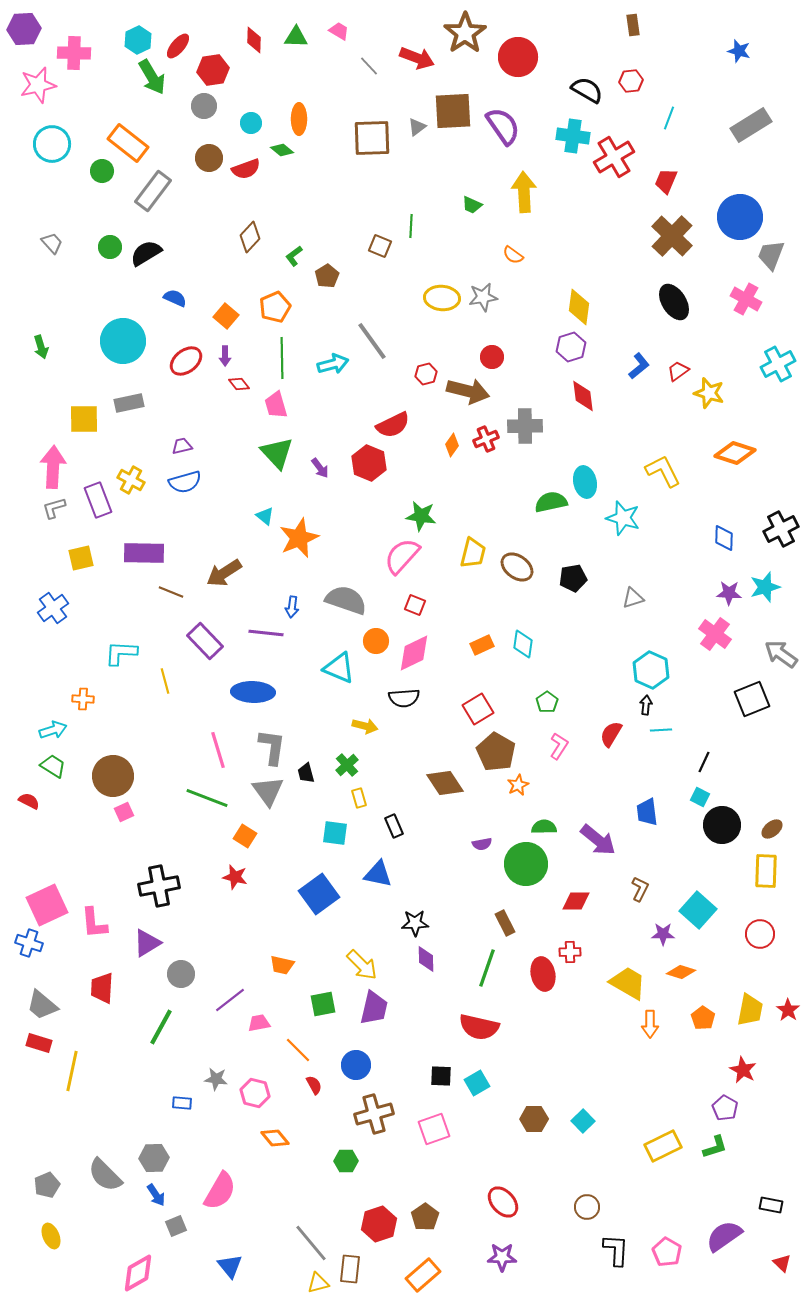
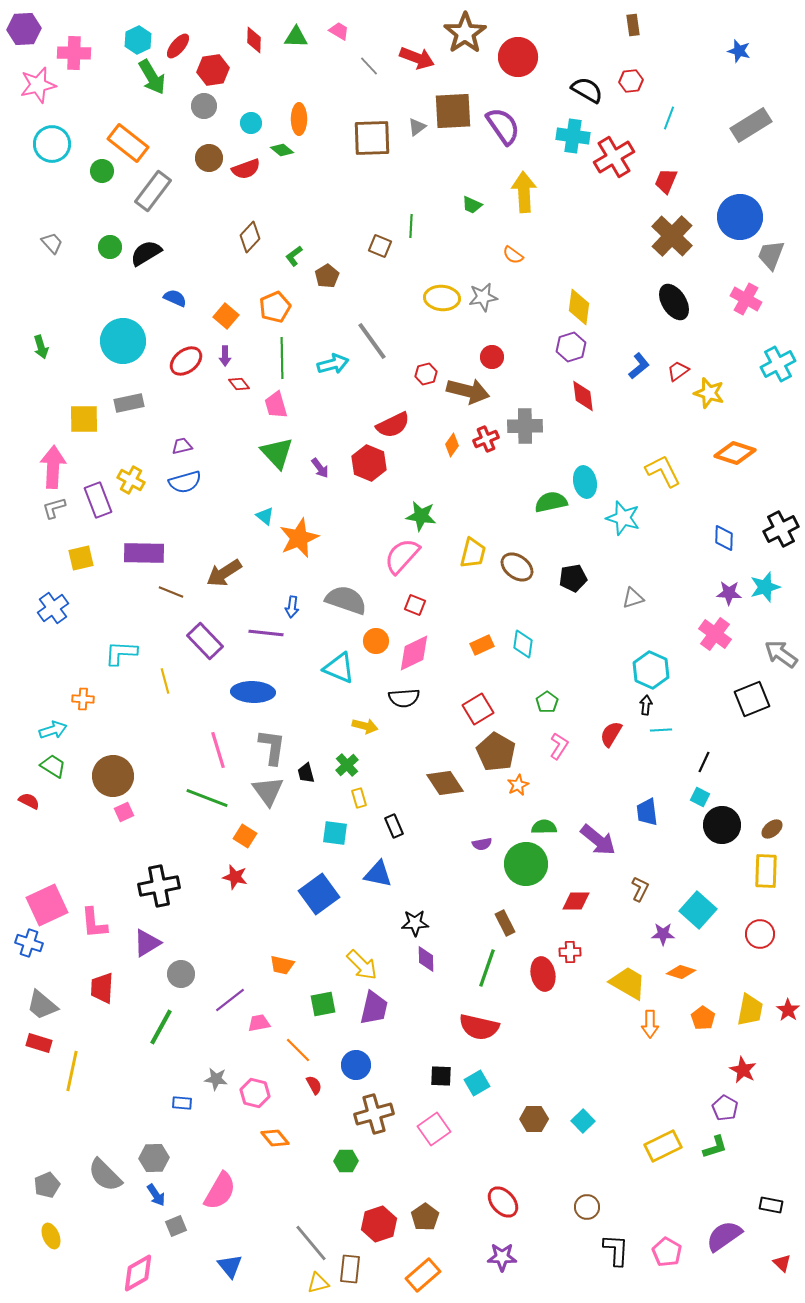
pink square at (434, 1129): rotated 16 degrees counterclockwise
